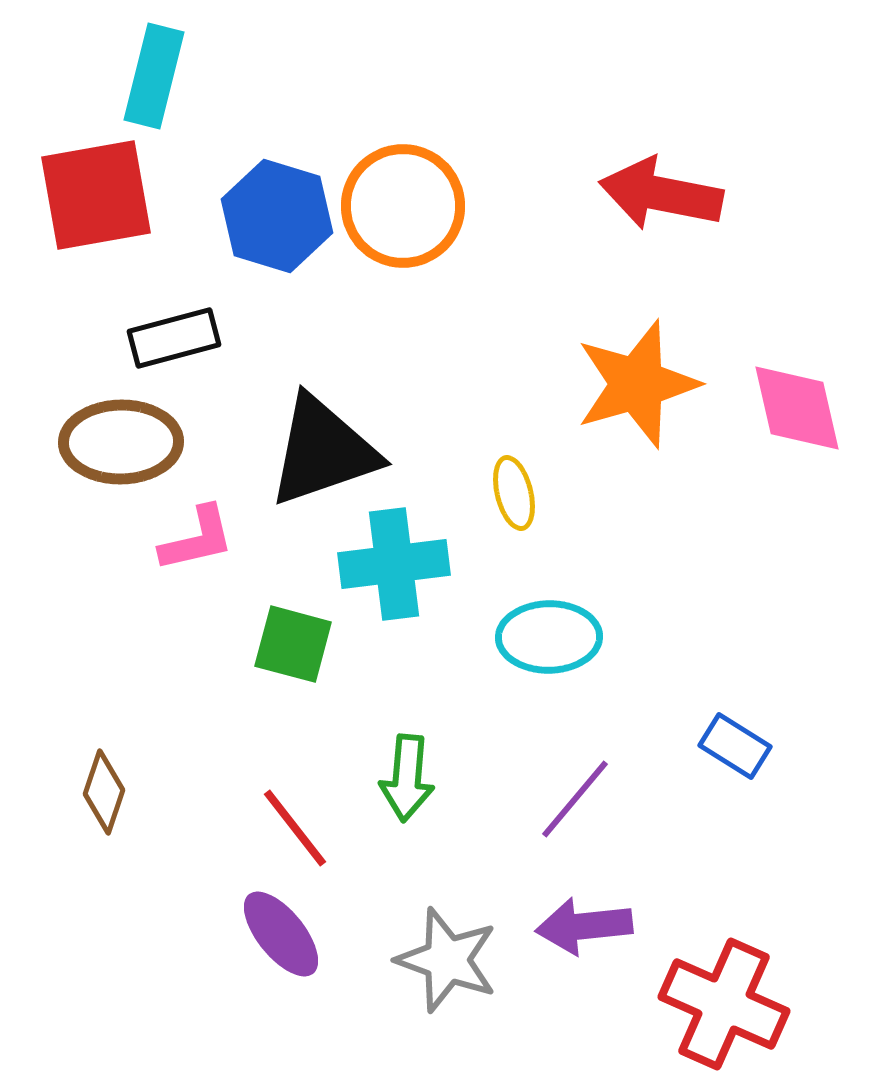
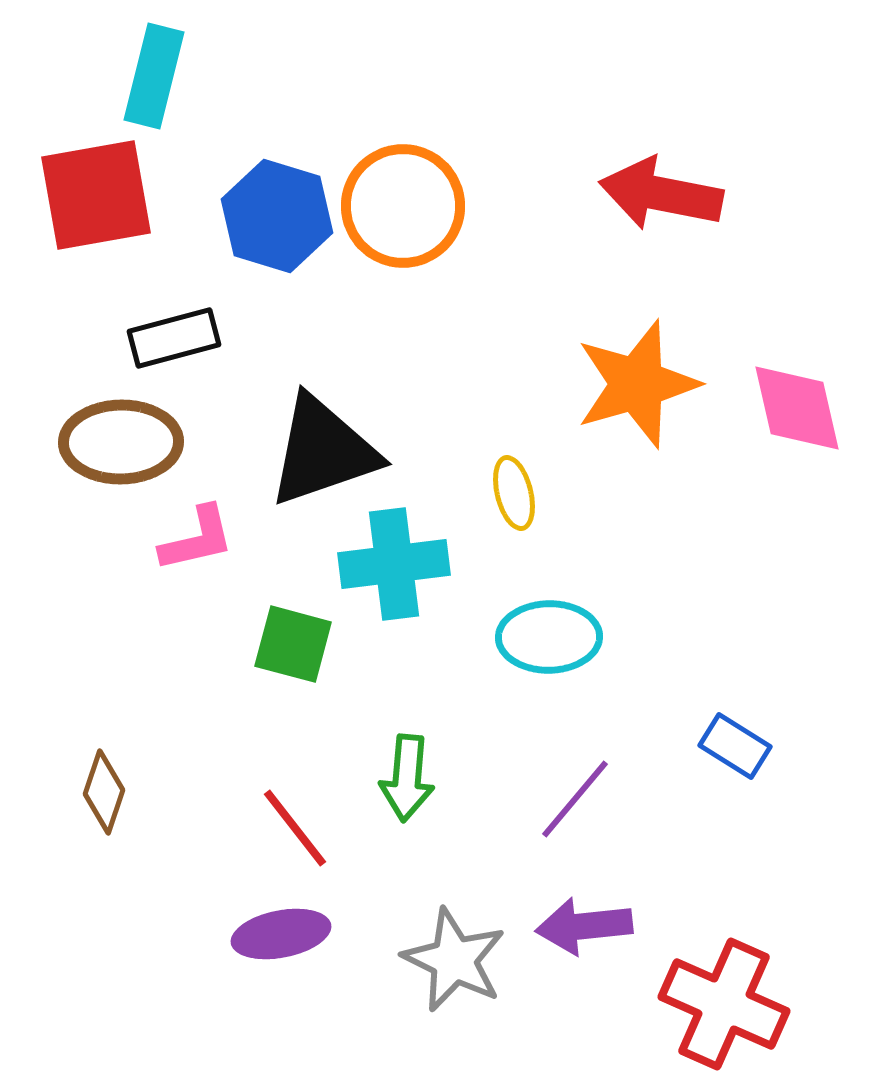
purple ellipse: rotated 62 degrees counterclockwise
gray star: moved 7 px right; rotated 6 degrees clockwise
